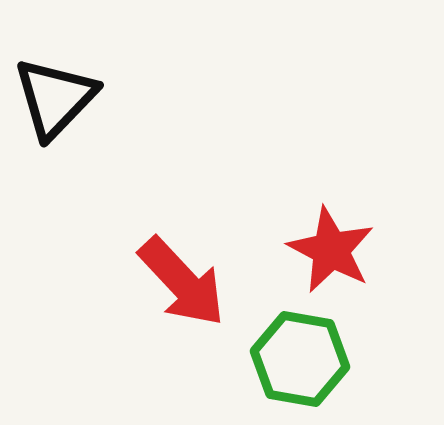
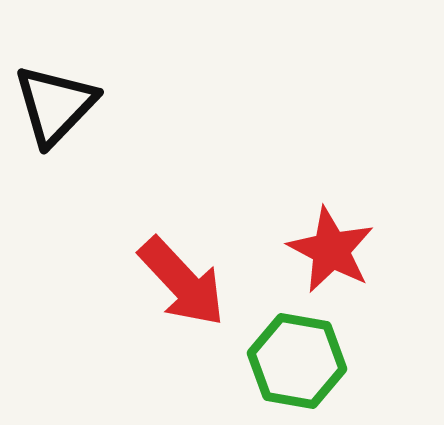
black triangle: moved 7 px down
green hexagon: moved 3 px left, 2 px down
